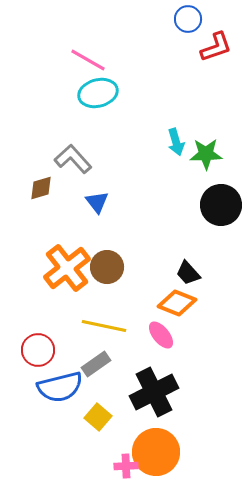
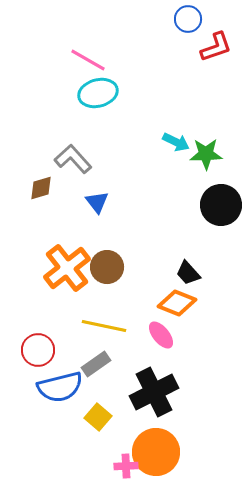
cyan arrow: rotated 48 degrees counterclockwise
